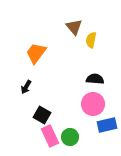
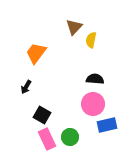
brown triangle: rotated 24 degrees clockwise
pink rectangle: moved 3 px left, 3 px down
